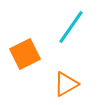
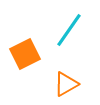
cyan line: moved 2 px left, 3 px down
